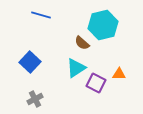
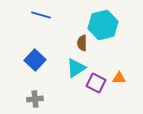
brown semicircle: rotated 49 degrees clockwise
blue square: moved 5 px right, 2 px up
orange triangle: moved 4 px down
gray cross: rotated 21 degrees clockwise
